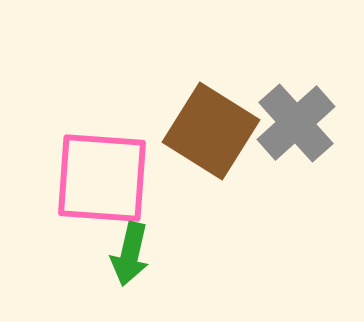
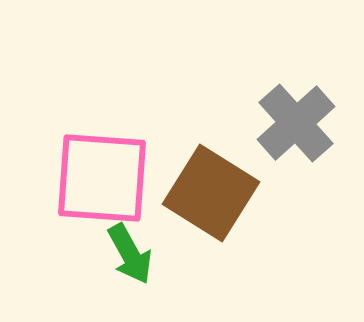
brown square: moved 62 px down
green arrow: rotated 42 degrees counterclockwise
